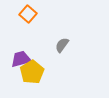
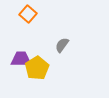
purple trapezoid: rotated 15 degrees clockwise
yellow pentagon: moved 5 px right, 4 px up
